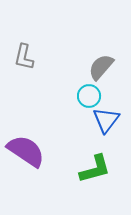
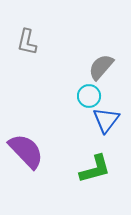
gray L-shape: moved 3 px right, 15 px up
purple semicircle: rotated 12 degrees clockwise
